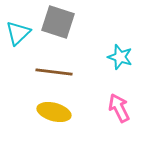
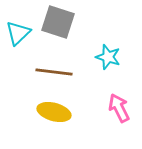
cyan star: moved 12 px left
